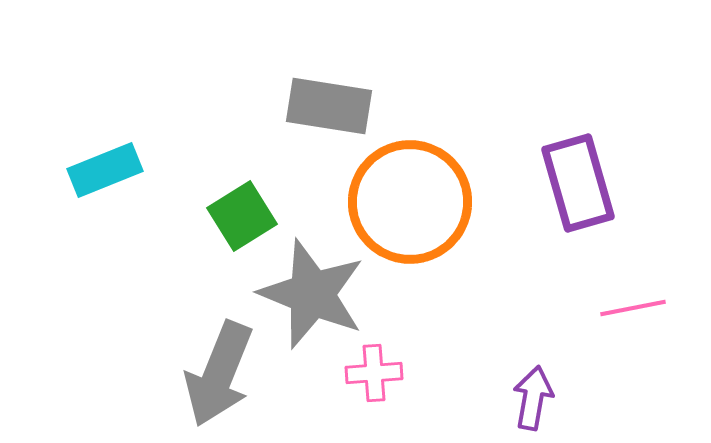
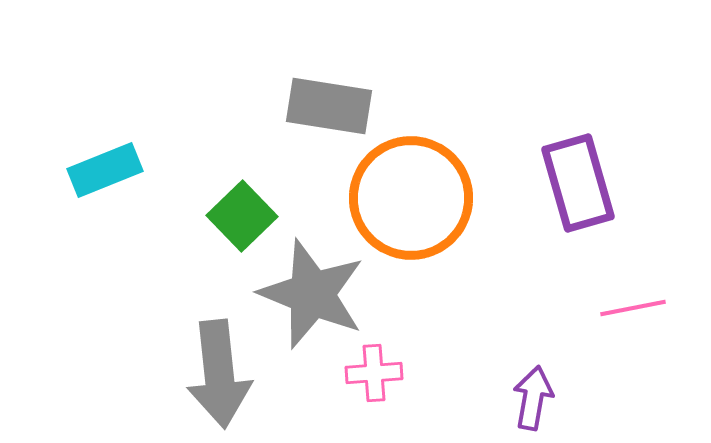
orange circle: moved 1 px right, 4 px up
green square: rotated 12 degrees counterclockwise
gray arrow: rotated 28 degrees counterclockwise
